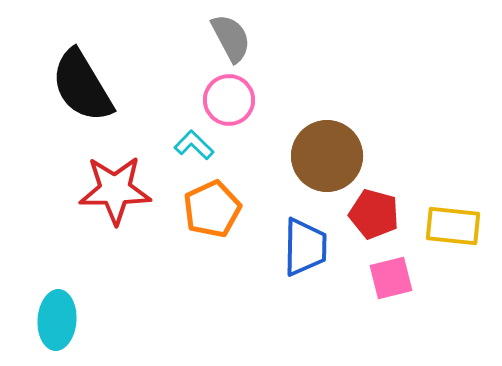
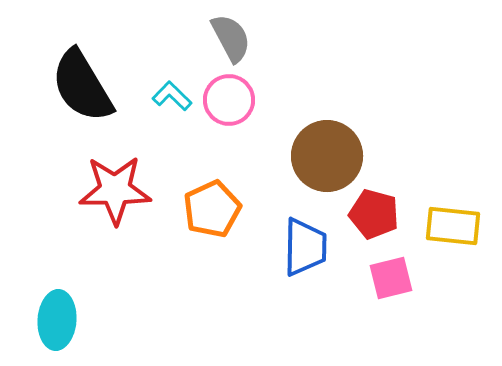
cyan L-shape: moved 22 px left, 49 px up
